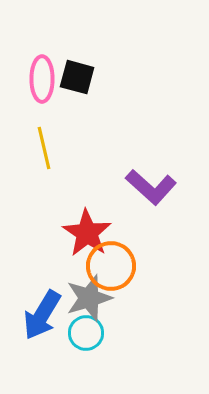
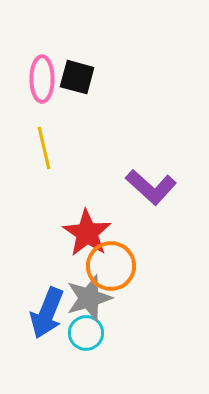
blue arrow: moved 5 px right, 2 px up; rotated 9 degrees counterclockwise
